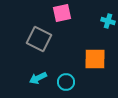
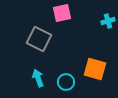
cyan cross: rotated 32 degrees counterclockwise
orange square: moved 10 px down; rotated 15 degrees clockwise
cyan arrow: rotated 96 degrees clockwise
